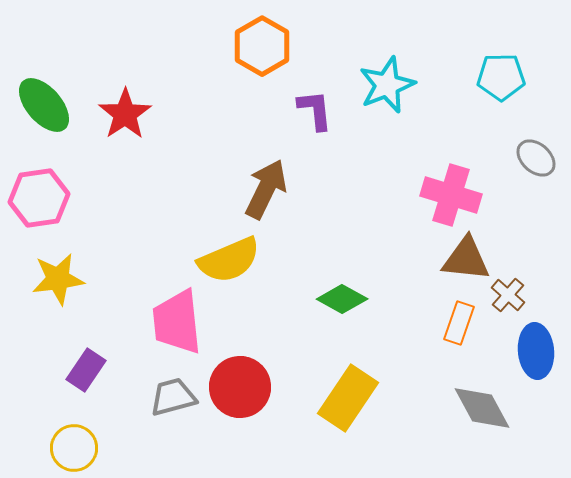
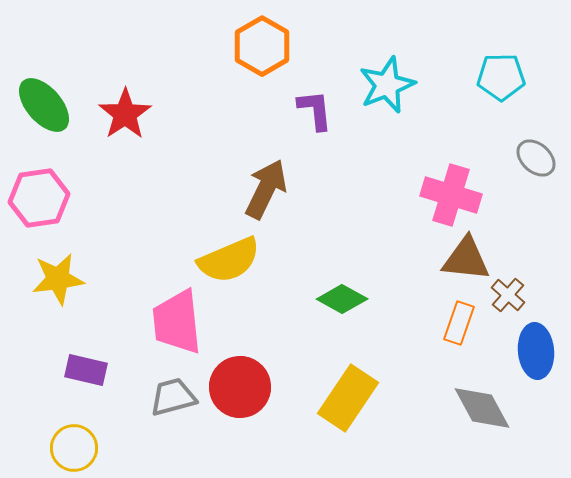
purple rectangle: rotated 69 degrees clockwise
